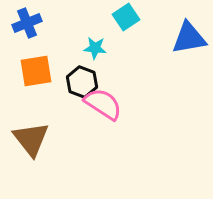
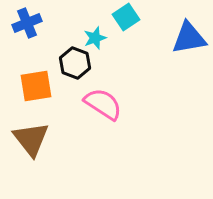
cyan star: moved 10 px up; rotated 25 degrees counterclockwise
orange square: moved 15 px down
black hexagon: moved 7 px left, 19 px up
